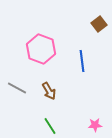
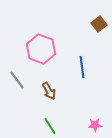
blue line: moved 6 px down
gray line: moved 8 px up; rotated 24 degrees clockwise
